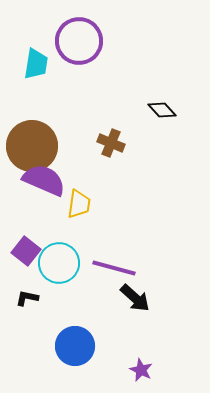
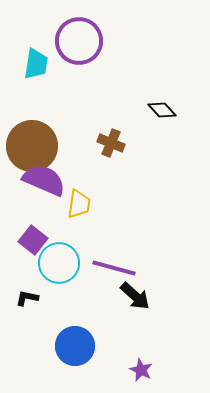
purple square: moved 7 px right, 11 px up
black arrow: moved 2 px up
